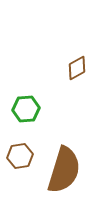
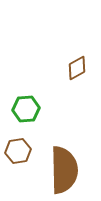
brown hexagon: moved 2 px left, 5 px up
brown semicircle: rotated 18 degrees counterclockwise
